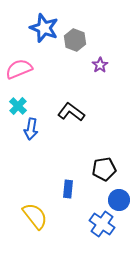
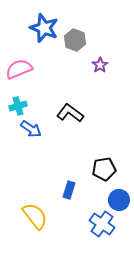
cyan cross: rotated 30 degrees clockwise
black L-shape: moved 1 px left, 1 px down
blue arrow: rotated 65 degrees counterclockwise
blue rectangle: moved 1 px right, 1 px down; rotated 12 degrees clockwise
